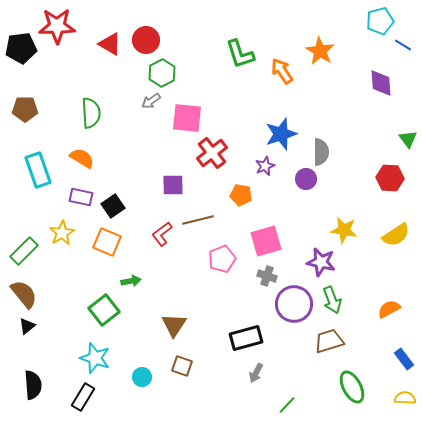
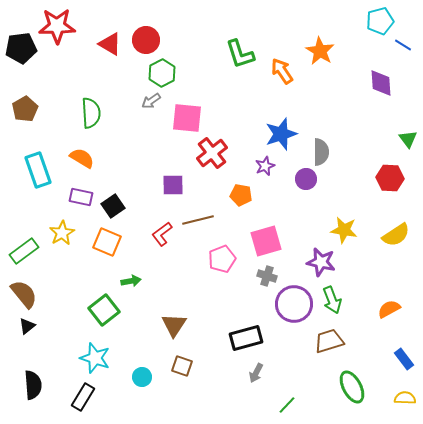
brown pentagon at (25, 109): rotated 30 degrees counterclockwise
green rectangle at (24, 251): rotated 8 degrees clockwise
